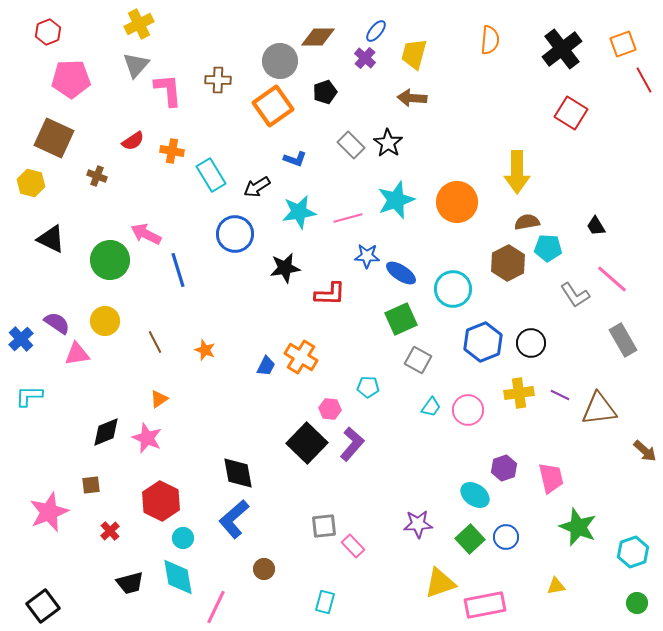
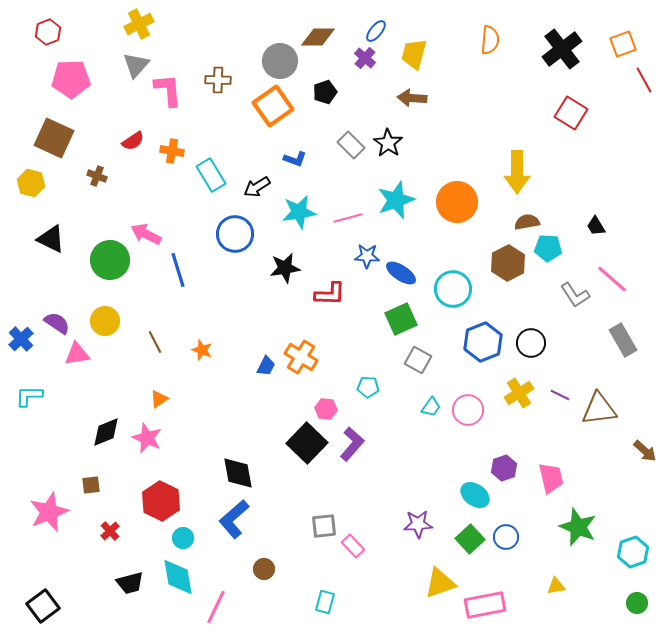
orange star at (205, 350): moved 3 px left
yellow cross at (519, 393): rotated 24 degrees counterclockwise
pink hexagon at (330, 409): moved 4 px left
